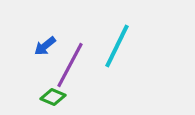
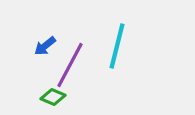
cyan line: rotated 12 degrees counterclockwise
